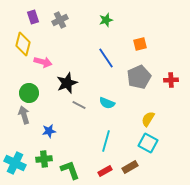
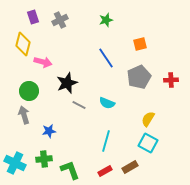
green circle: moved 2 px up
